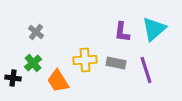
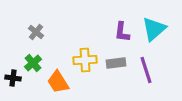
gray rectangle: rotated 18 degrees counterclockwise
orange trapezoid: moved 1 px down
